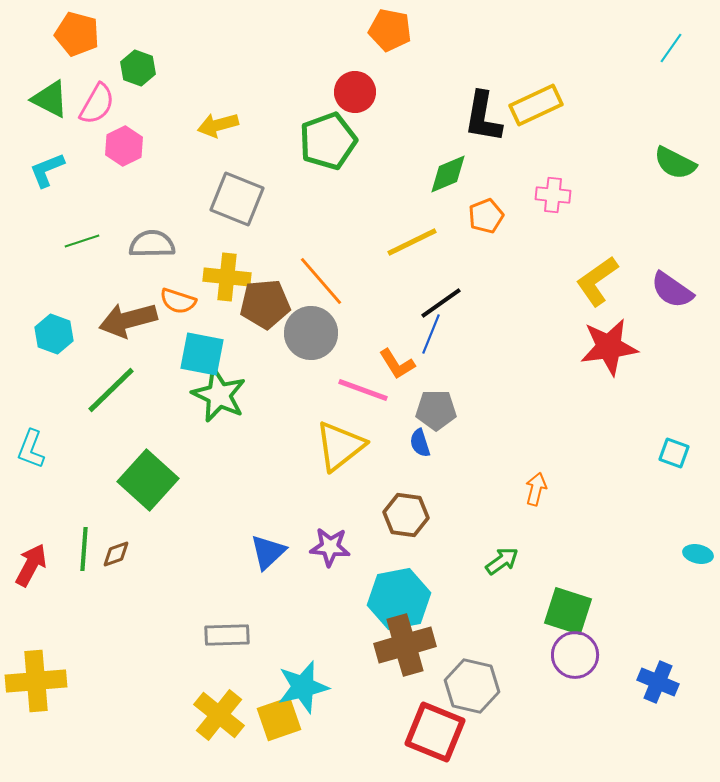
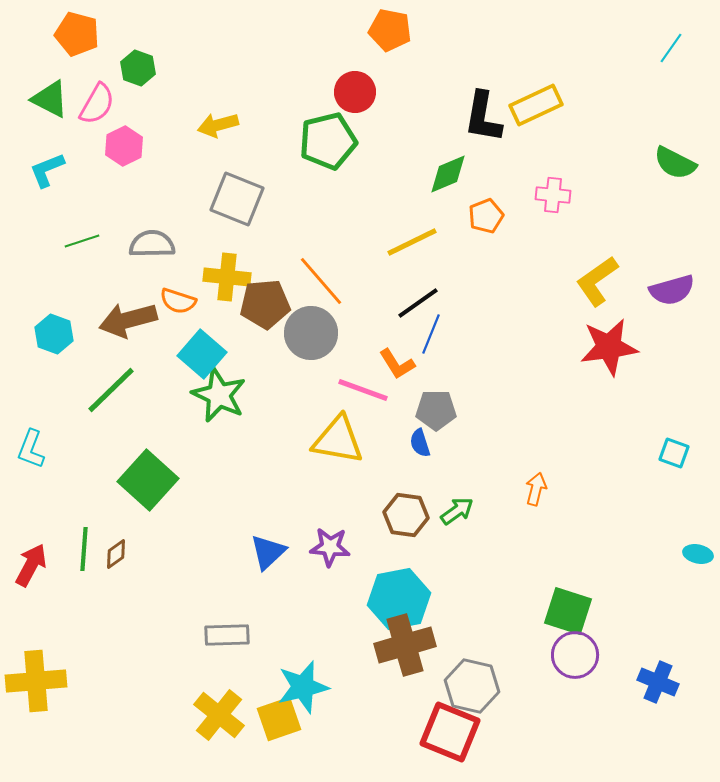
green pentagon at (328, 141): rotated 6 degrees clockwise
purple semicircle at (672, 290): rotated 51 degrees counterclockwise
black line at (441, 303): moved 23 px left
cyan square at (202, 354): rotated 30 degrees clockwise
yellow triangle at (340, 446): moved 2 px left, 6 px up; rotated 48 degrees clockwise
brown diamond at (116, 554): rotated 16 degrees counterclockwise
green arrow at (502, 561): moved 45 px left, 50 px up
red square at (435, 732): moved 15 px right
